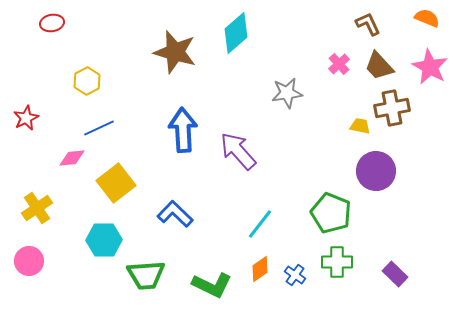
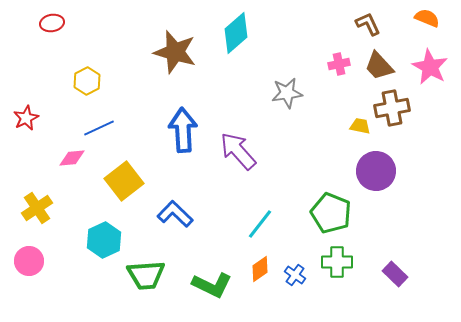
pink cross: rotated 30 degrees clockwise
yellow square: moved 8 px right, 2 px up
cyan hexagon: rotated 24 degrees counterclockwise
